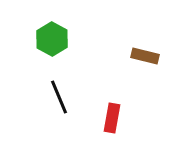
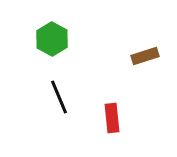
brown rectangle: rotated 32 degrees counterclockwise
red rectangle: rotated 16 degrees counterclockwise
